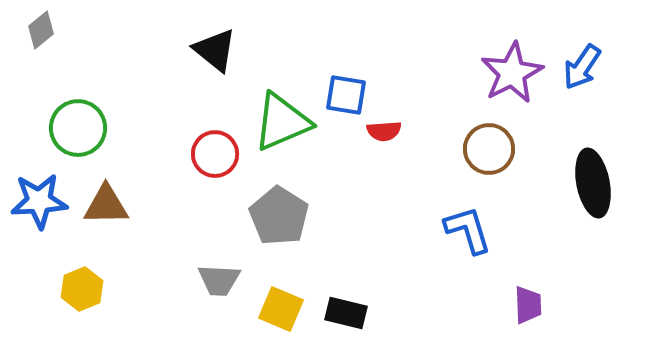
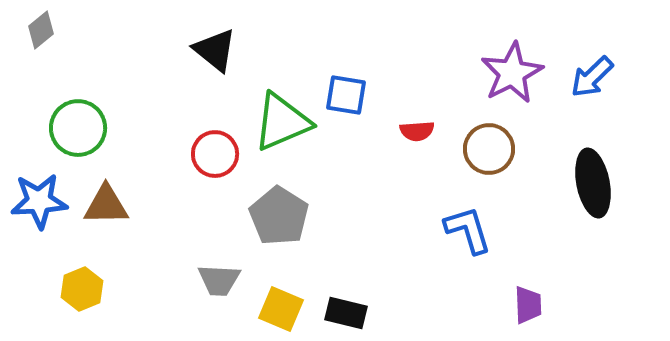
blue arrow: moved 10 px right, 10 px down; rotated 12 degrees clockwise
red semicircle: moved 33 px right
